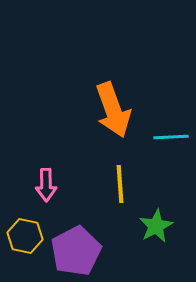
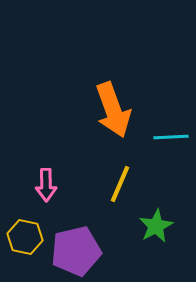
yellow line: rotated 27 degrees clockwise
yellow hexagon: moved 1 px down
purple pentagon: rotated 15 degrees clockwise
